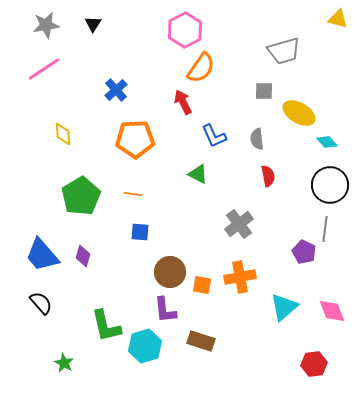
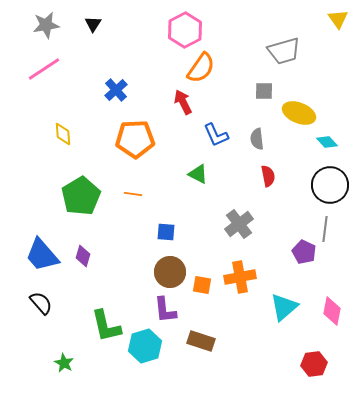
yellow triangle: rotated 40 degrees clockwise
yellow ellipse: rotated 8 degrees counterclockwise
blue L-shape: moved 2 px right, 1 px up
blue square: moved 26 px right
pink diamond: rotated 32 degrees clockwise
